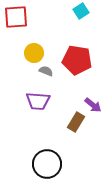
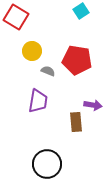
red square: rotated 35 degrees clockwise
yellow circle: moved 2 px left, 2 px up
gray semicircle: moved 2 px right
purple trapezoid: rotated 85 degrees counterclockwise
purple arrow: rotated 30 degrees counterclockwise
brown rectangle: rotated 36 degrees counterclockwise
